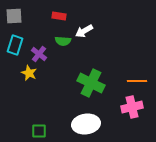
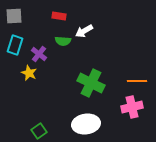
green square: rotated 35 degrees counterclockwise
